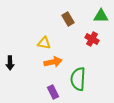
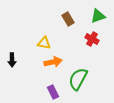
green triangle: moved 3 px left; rotated 21 degrees counterclockwise
black arrow: moved 2 px right, 3 px up
green semicircle: rotated 25 degrees clockwise
